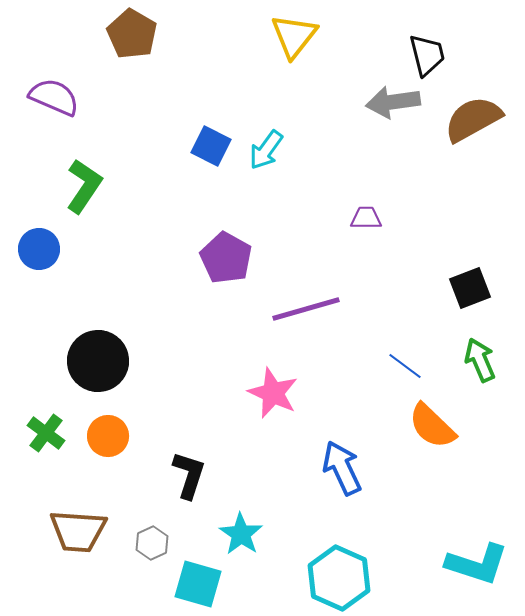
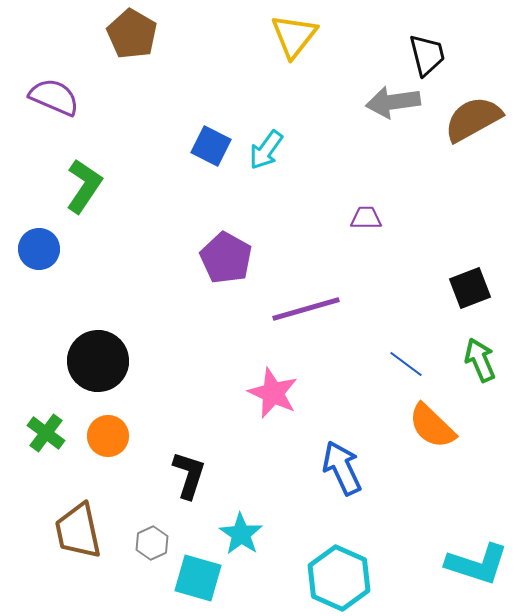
blue line: moved 1 px right, 2 px up
brown trapezoid: rotated 74 degrees clockwise
cyan square: moved 6 px up
